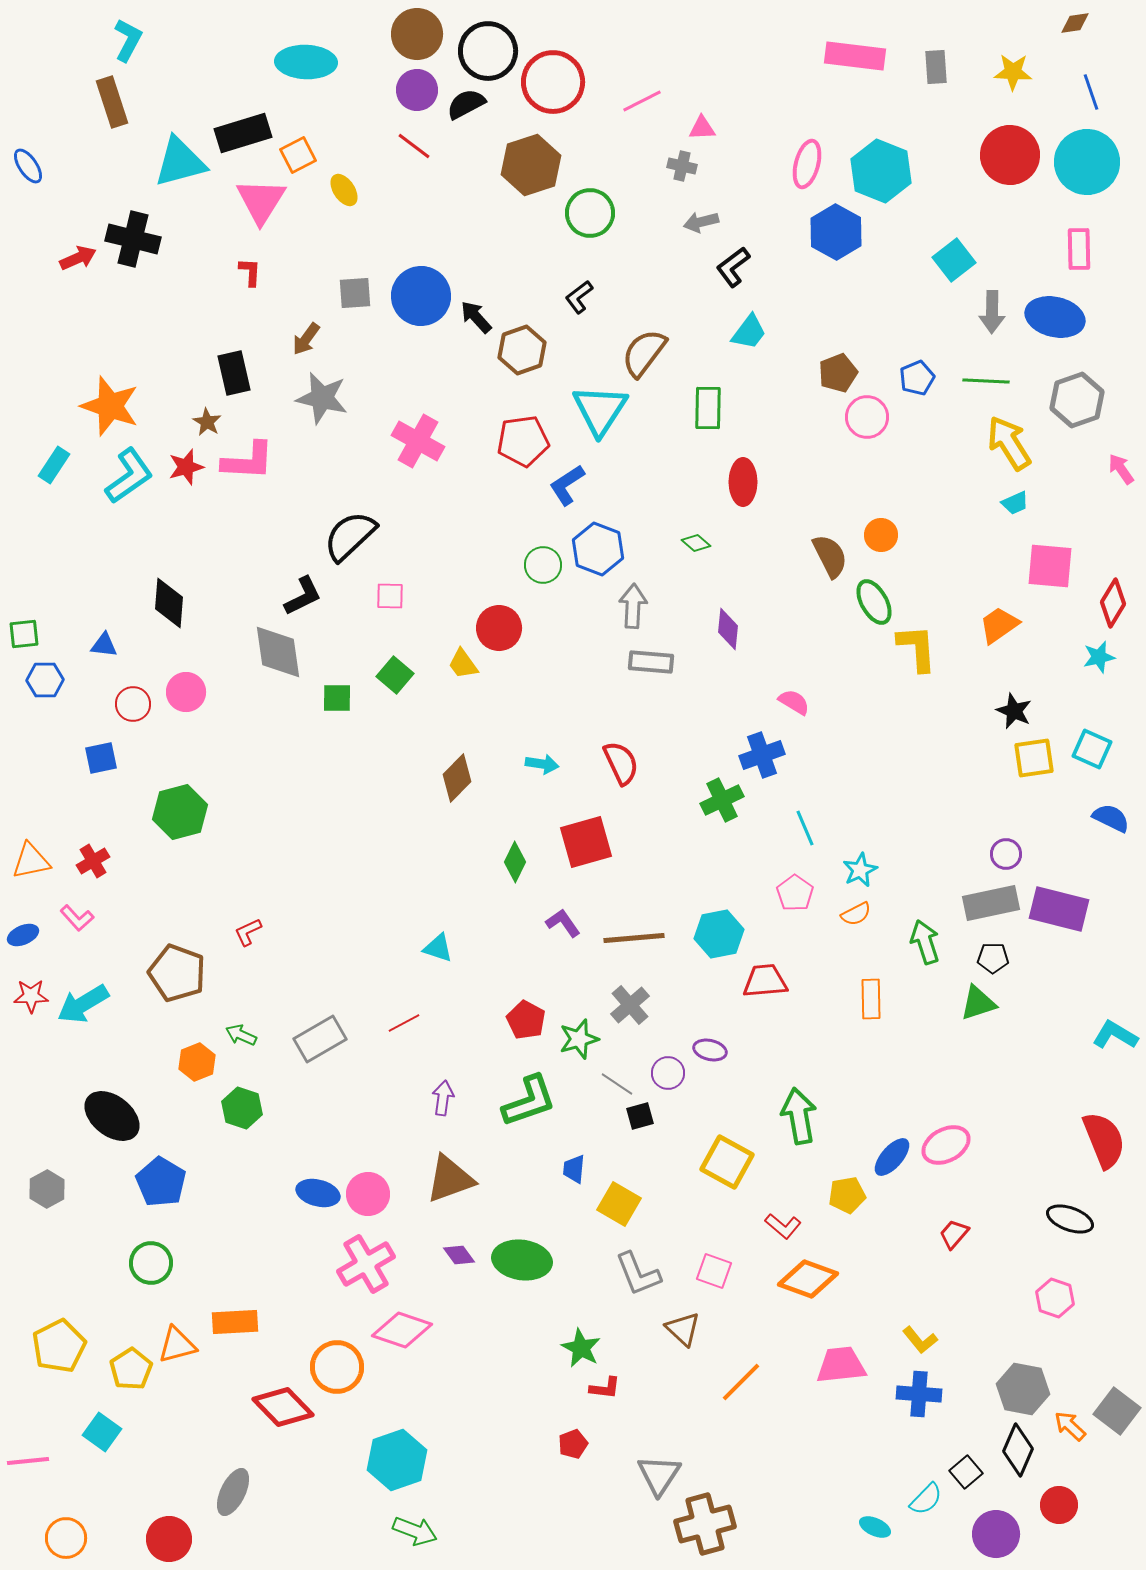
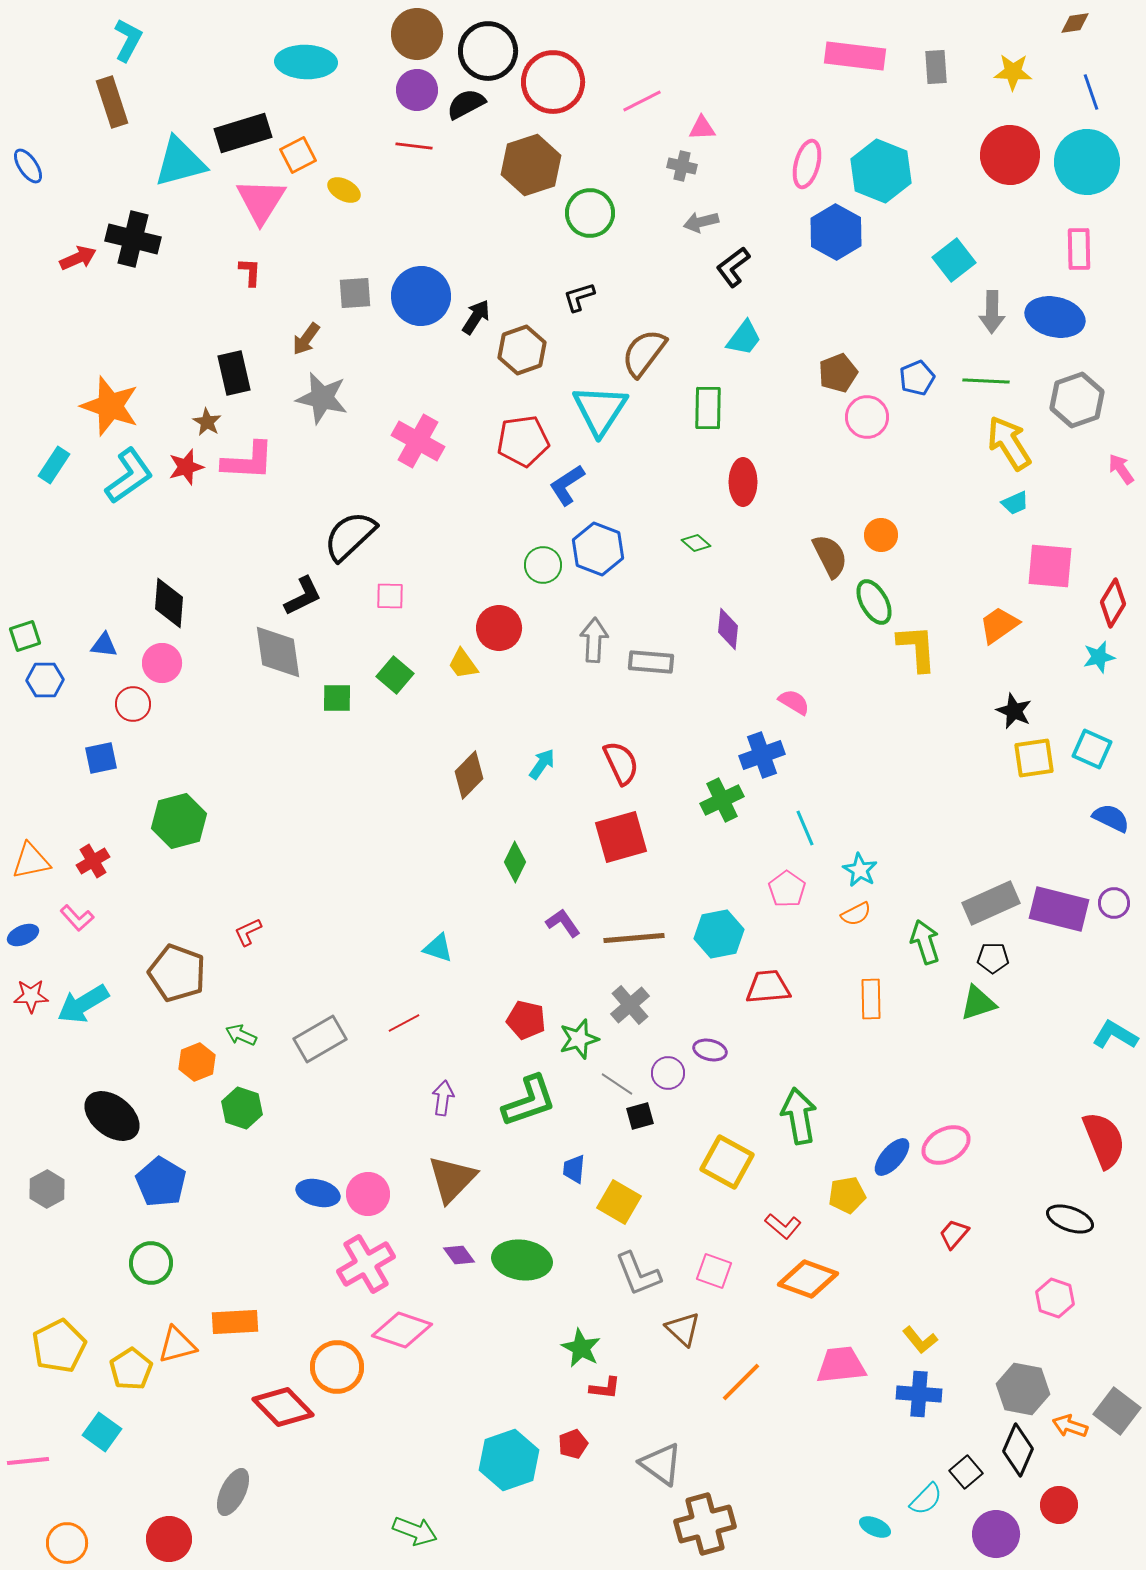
red line at (414, 146): rotated 30 degrees counterclockwise
yellow ellipse at (344, 190): rotated 28 degrees counterclockwise
black L-shape at (579, 297): rotated 20 degrees clockwise
black arrow at (476, 317): rotated 75 degrees clockwise
cyan trapezoid at (749, 332): moved 5 px left, 6 px down
gray arrow at (633, 606): moved 39 px left, 34 px down
green square at (24, 634): moved 1 px right, 2 px down; rotated 12 degrees counterclockwise
pink circle at (186, 692): moved 24 px left, 29 px up
cyan arrow at (542, 764): rotated 64 degrees counterclockwise
brown diamond at (457, 778): moved 12 px right, 3 px up
green hexagon at (180, 812): moved 1 px left, 9 px down
red square at (586, 842): moved 35 px right, 5 px up
purple circle at (1006, 854): moved 108 px right, 49 px down
cyan star at (860, 870): rotated 16 degrees counterclockwise
pink pentagon at (795, 893): moved 8 px left, 4 px up
gray rectangle at (991, 903): rotated 12 degrees counterclockwise
red trapezoid at (765, 981): moved 3 px right, 6 px down
red pentagon at (526, 1020): rotated 15 degrees counterclockwise
brown triangle at (450, 1179): moved 2 px right; rotated 26 degrees counterclockwise
yellow square at (619, 1204): moved 2 px up
orange arrow at (1070, 1426): rotated 24 degrees counterclockwise
cyan hexagon at (397, 1460): moved 112 px right
gray triangle at (659, 1475): moved 2 px right, 11 px up; rotated 27 degrees counterclockwise
orange circle at (66, 1538): moved 1 px right, 5 px down
